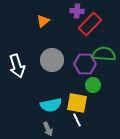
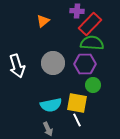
green semicircle: moved 12 px left, 11 px up
gray circle: moved 1 px right, 3 px down
